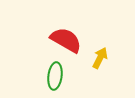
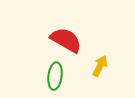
yellow arrow: moved 8 px down
